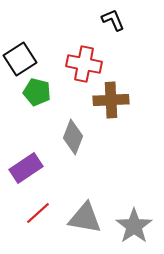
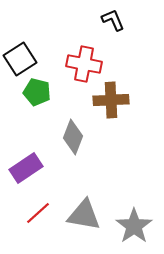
gray triangle: moved 1 px left, 3 px up
